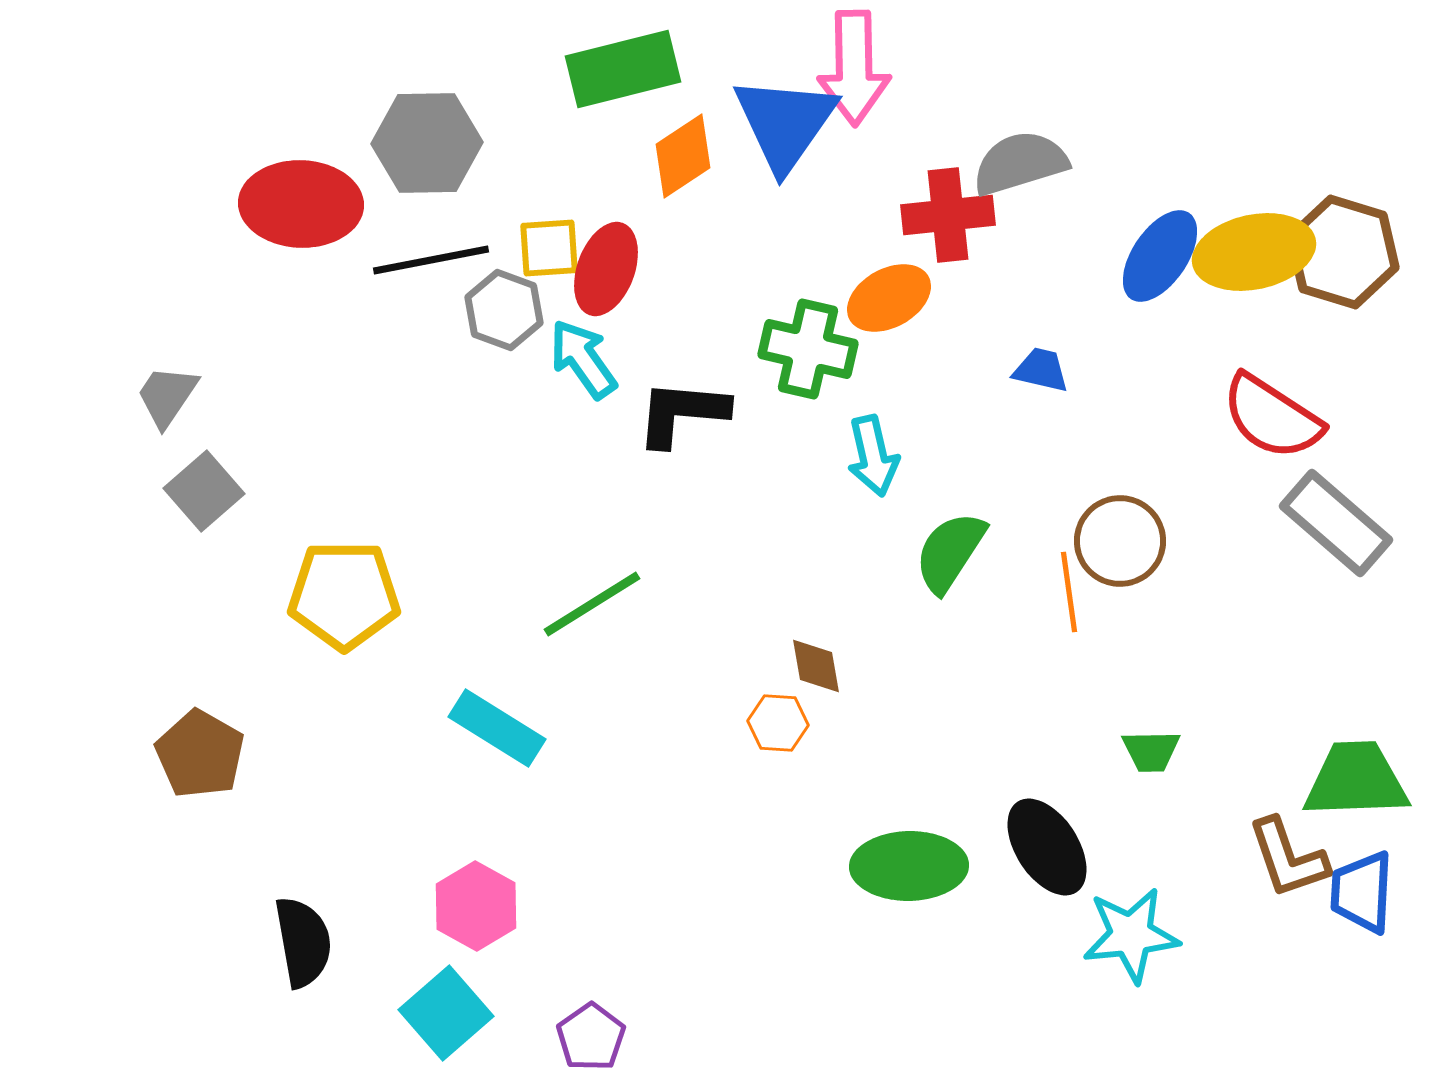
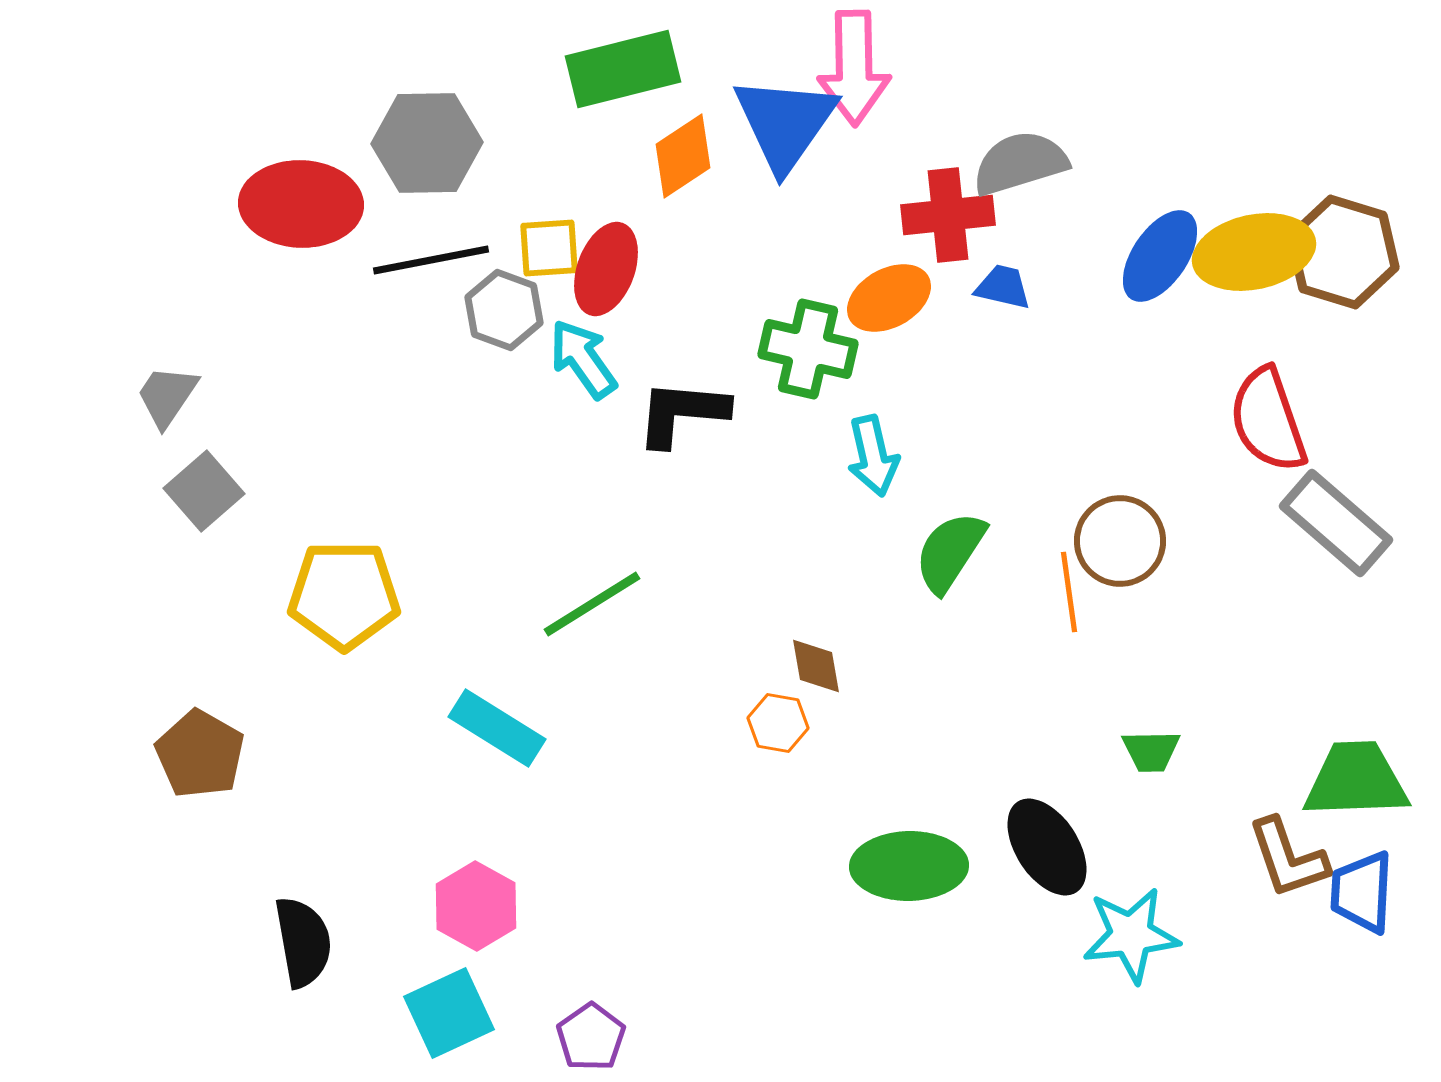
blue trapezoid at (1041, 370): moved 38 px left, 83 px up
red semicircle at (1272, 417): moved 4 px left, 3 px down; rotated 38 degrees clockwise
orange hexagon at (778, 723): rotated 6 degrees clockwise
cyan square at (446, 1013): moved 3 px right; rotated 16 degrees clockwise
